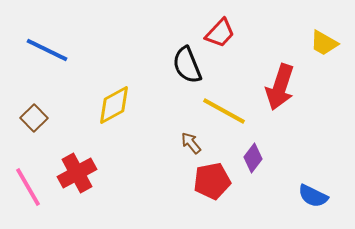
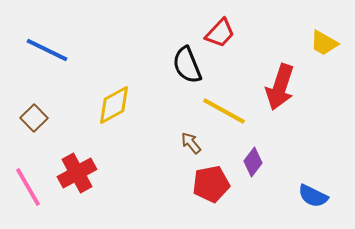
purple diamond: moved 4 px down
red pentagon: moved 1 px left, 3 px down
